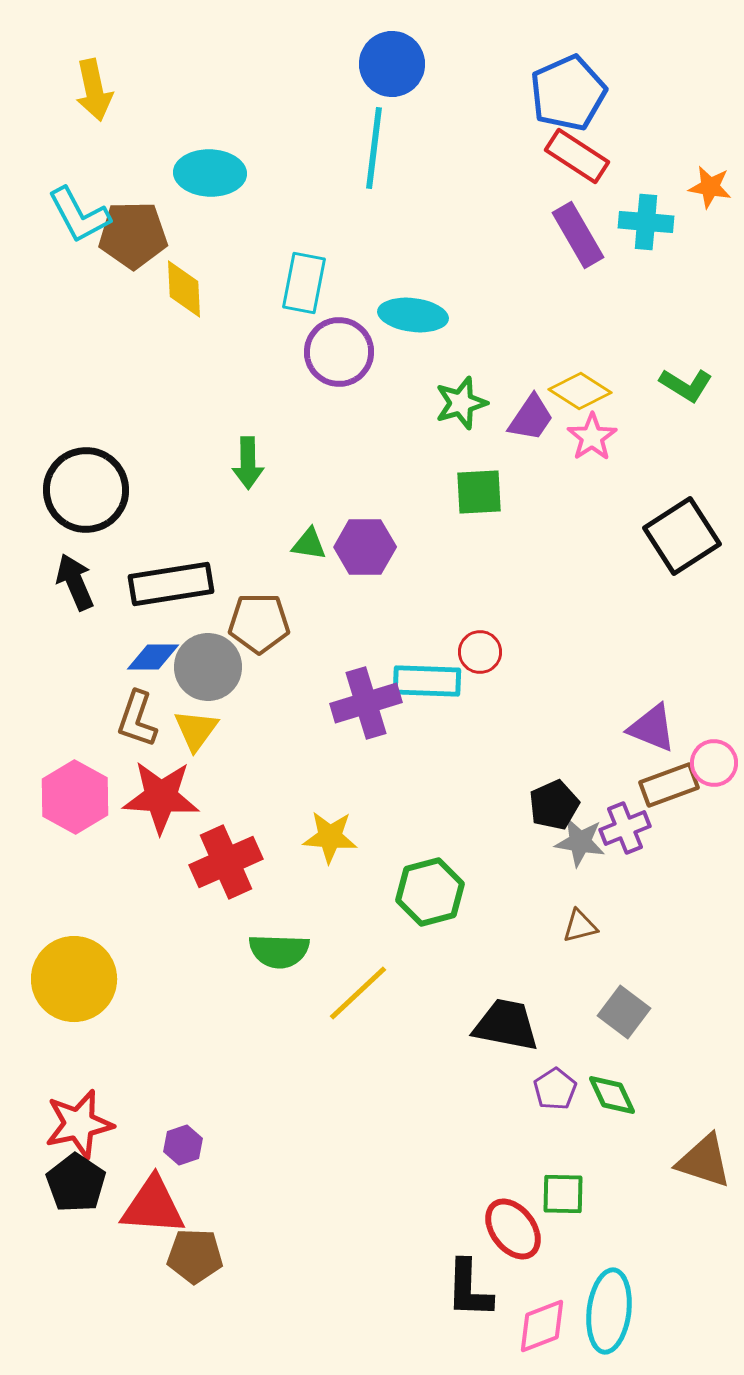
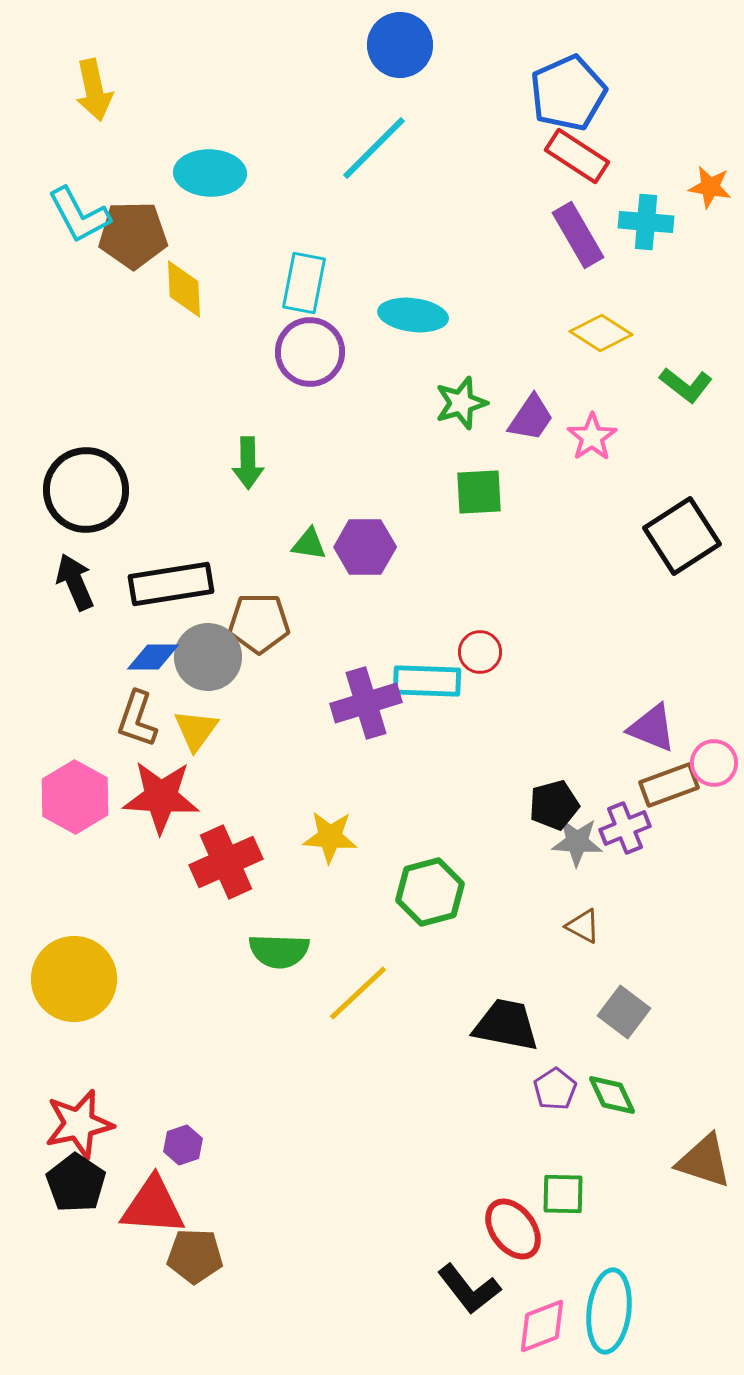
blue circle at (392, 64): moved 8 px right, 19 px up
cyan line at (374, 148): rotated 38 degrees clockwise
purple circle at (339, 352): moved 29 px left
green L-shape at (686, 385): rotated 6 degrees clockwise
yellow diamond at (580, 391): moved 21 px right, 58 px up
gray circle at (208, 667): moved 10 px up
black pentagon at (554, 805): rotated 9 degrees clockwise
gray star at (580, 842): moved 3 px left; rotated 6 degrees counterclockwise
brown triangle at (580, 926): moved 3 px right; rotated 42 degrees clockwise
black L-shape at (469, 1289): rotated 40 degrees counterclockwise
